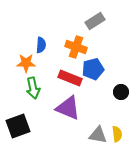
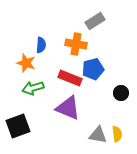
orange cross: moved 3 px up; rotated 10 degrees counterclockwise
orange star: rotated 18 degrees clockwise
green arrow: rotated 85 degrees clockwise
black circle: moved 1 px down
